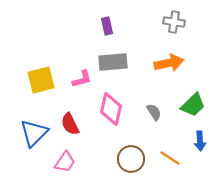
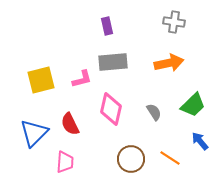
blue arrow: rotated 144 degrees clockwise
pink trapezoid: rotated 30 degrees counterclockwise
